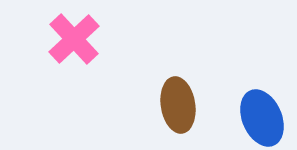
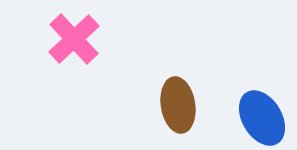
blue ellipse: rotated 8 degrees counterclockwise
